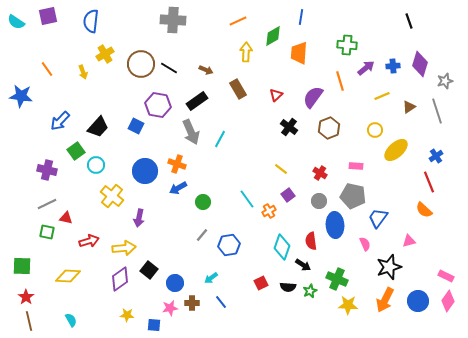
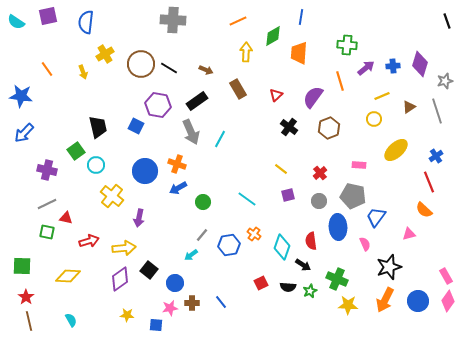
blue semicircle at (91, 21): moved 5 px left, 1 px down
black line at (409, 21): moved 38 px right
blue arrow at (60, 121): moved 36 px left, 12 px down
black trapezoid at (98, 127): rotated 55 degrees counterclockwise
yellow circle at (375, 130): moved 1 px left, 11 px up
pink rectangle at (356, 166): moved 3 px right, 1 px up
red cross at (320, 173): rotated 16 degrees clockwise
purple square at (288, 195): rotated 24 degrees clockwise
cyan line at (247, 199): rotated 18 degrees counterclockwise
orange cross at (269, 211): moved 15 px left, 23 px down; rotated 24 degrees counterclockwise
blue trapezoid at (378, 218): moved 2 px left, 1 px up
blue ellipse at (335, 225): moved 3 px right, 2 px down
pink triangle at (409, 241): moved 7 px up
pink rectangle at (446, 276): rotated 35 degrees clockwise
cyan arrow at (211, 278): moved 20 px left, 23 px up
blue square at (154, 325): moved 2 px right
